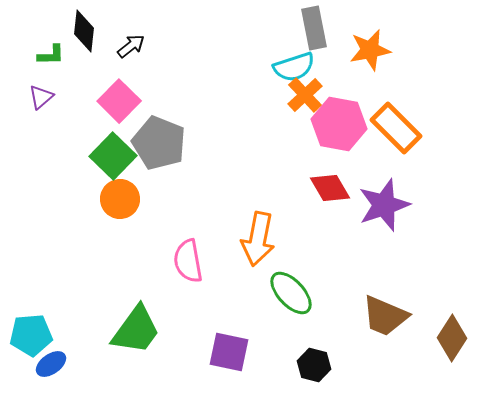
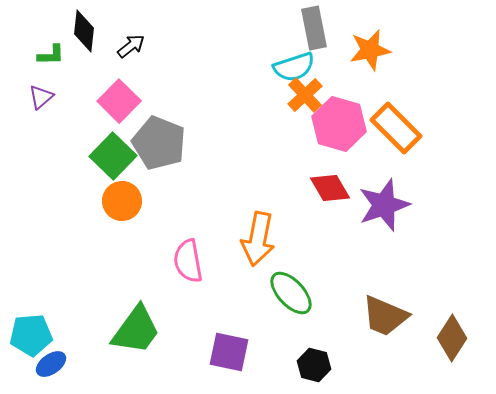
pink hexagon: rotated 6 degrees clockwise
orange circle: moved 2 px right, 2 px down
